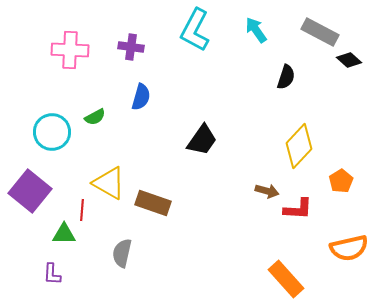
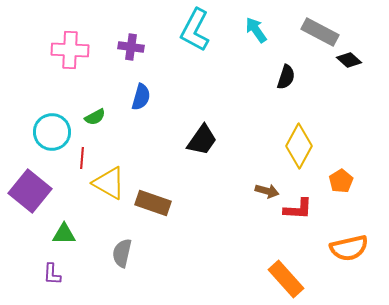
yellow diamond: rotated 15 degrees counterclockwise
red line: moved 52 px up
